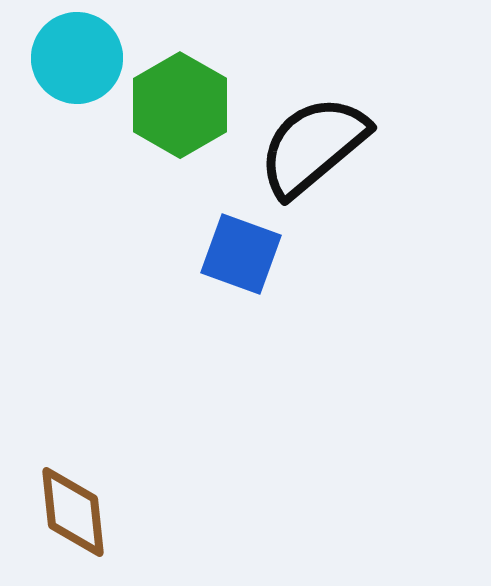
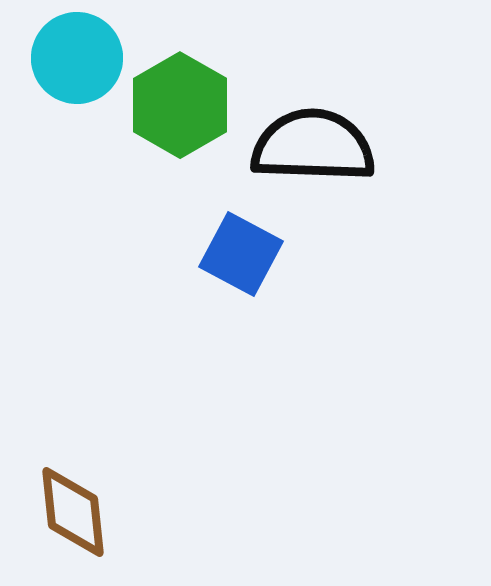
black semicircle: rotated 42 degrees clockwise
blue square: rotated 8 degrees clockwise
